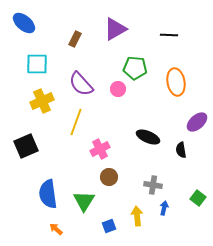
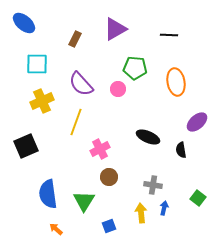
yellow arrow: moved 4 px right, 3 px up
